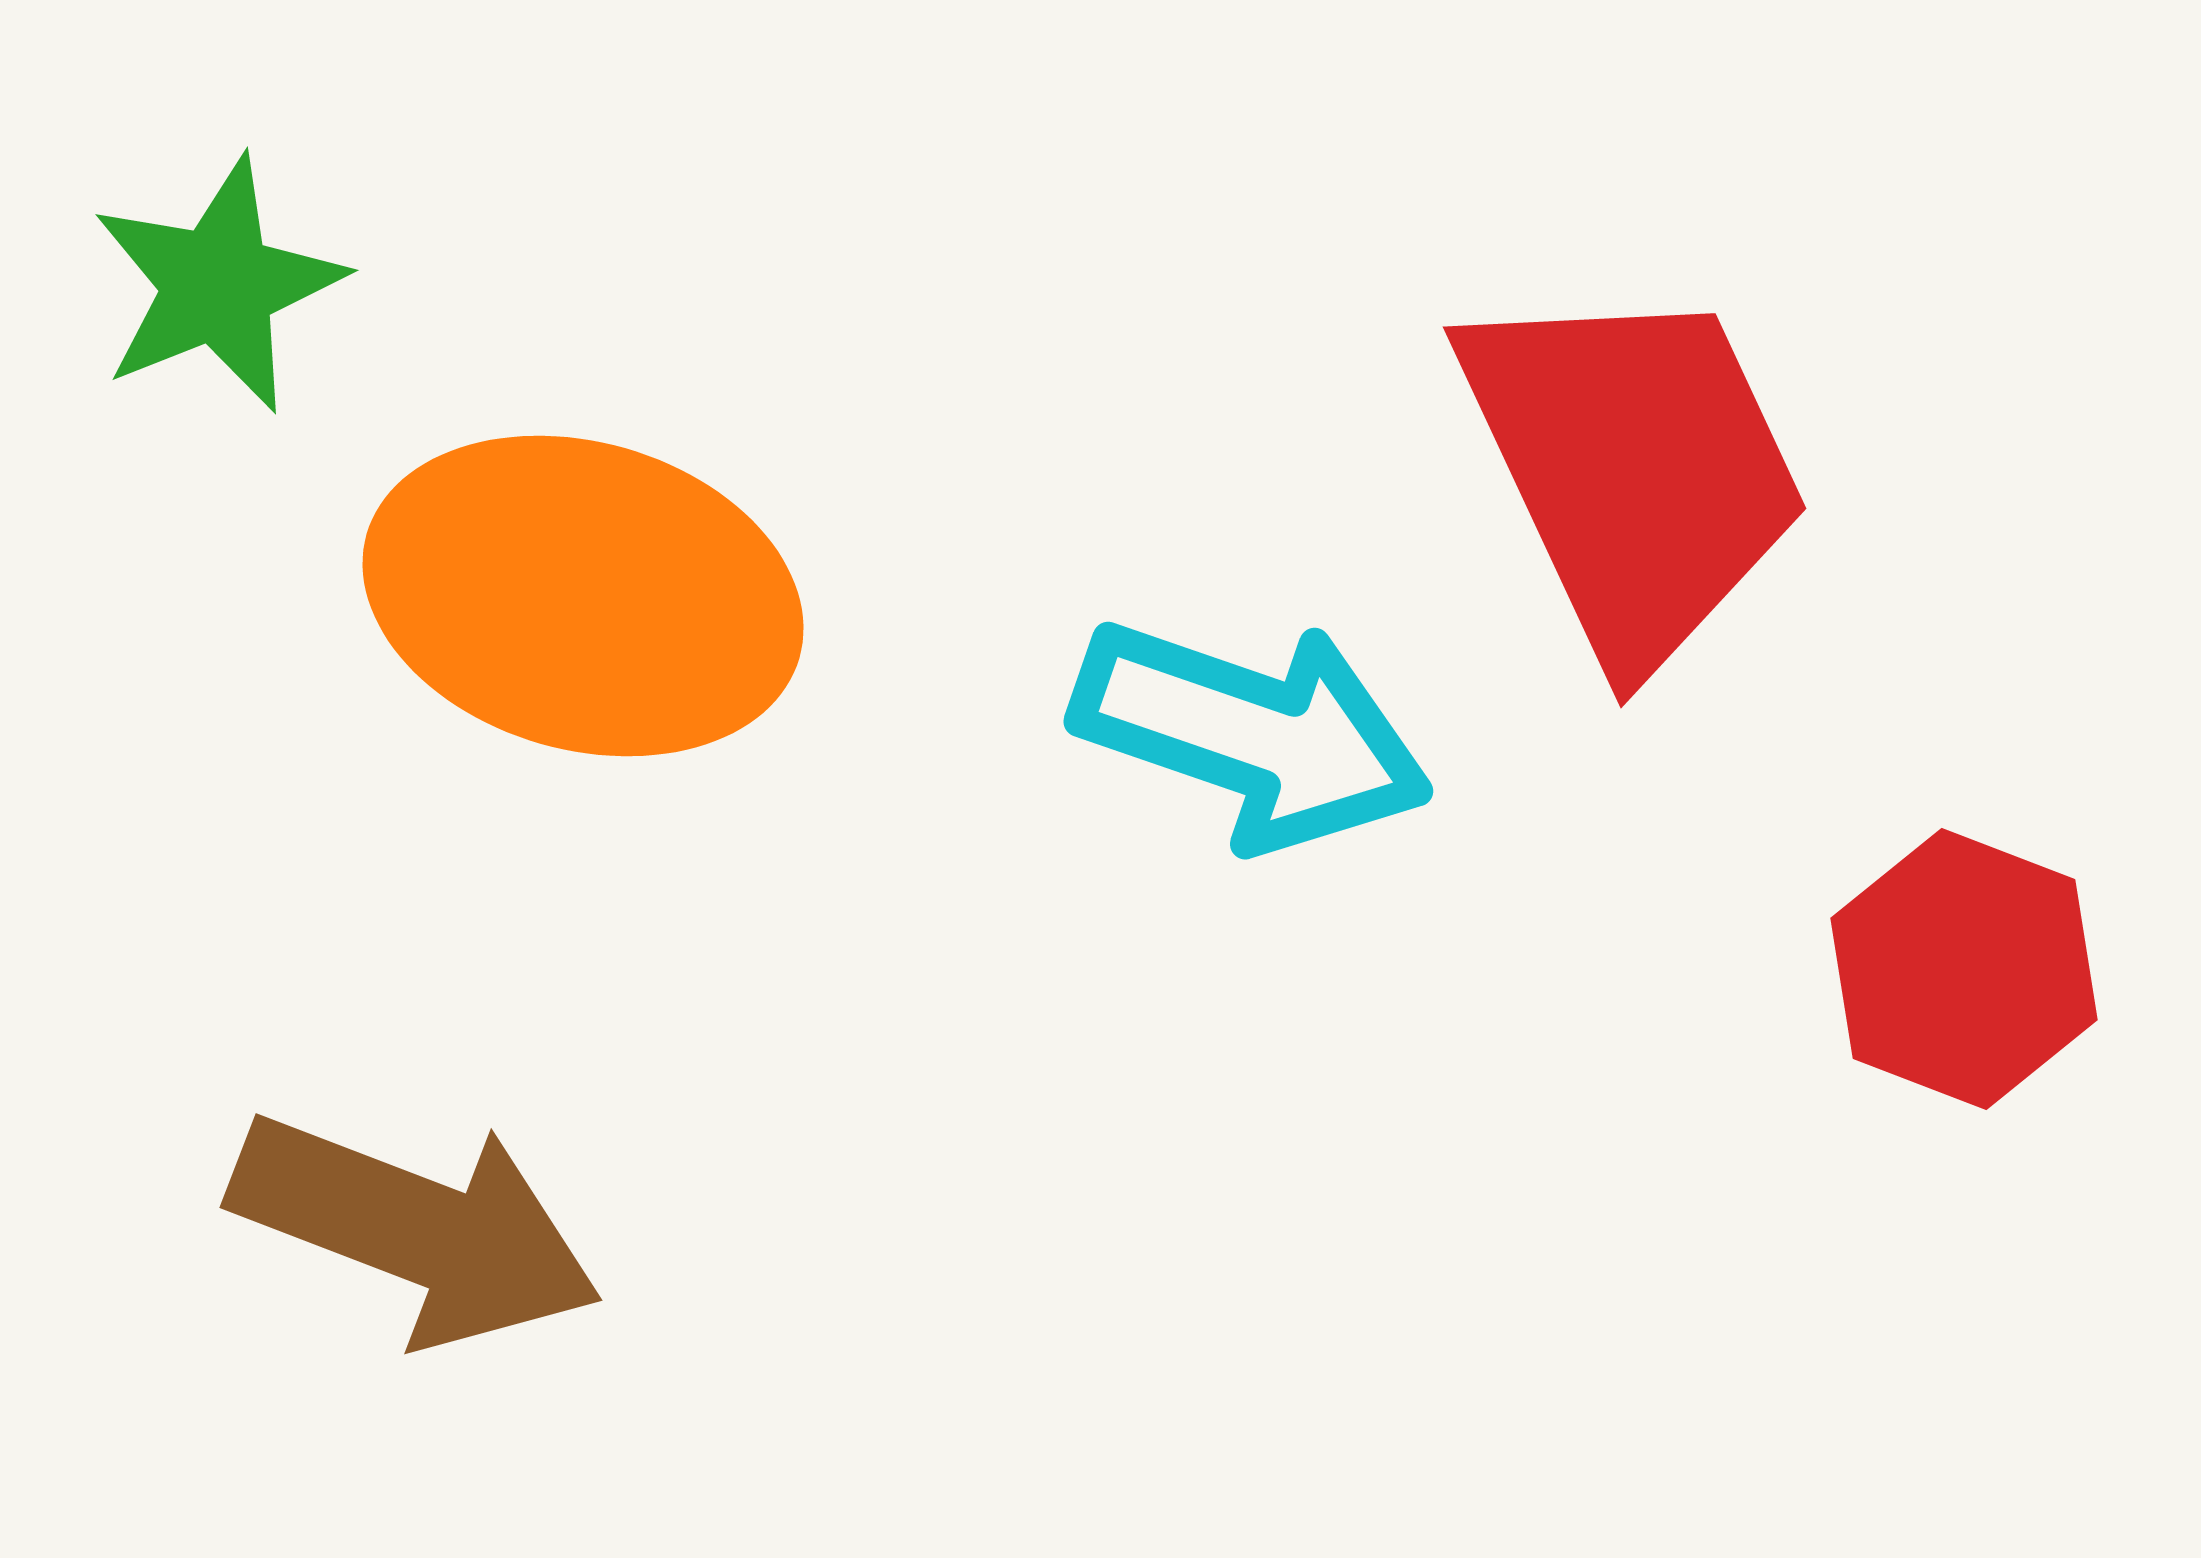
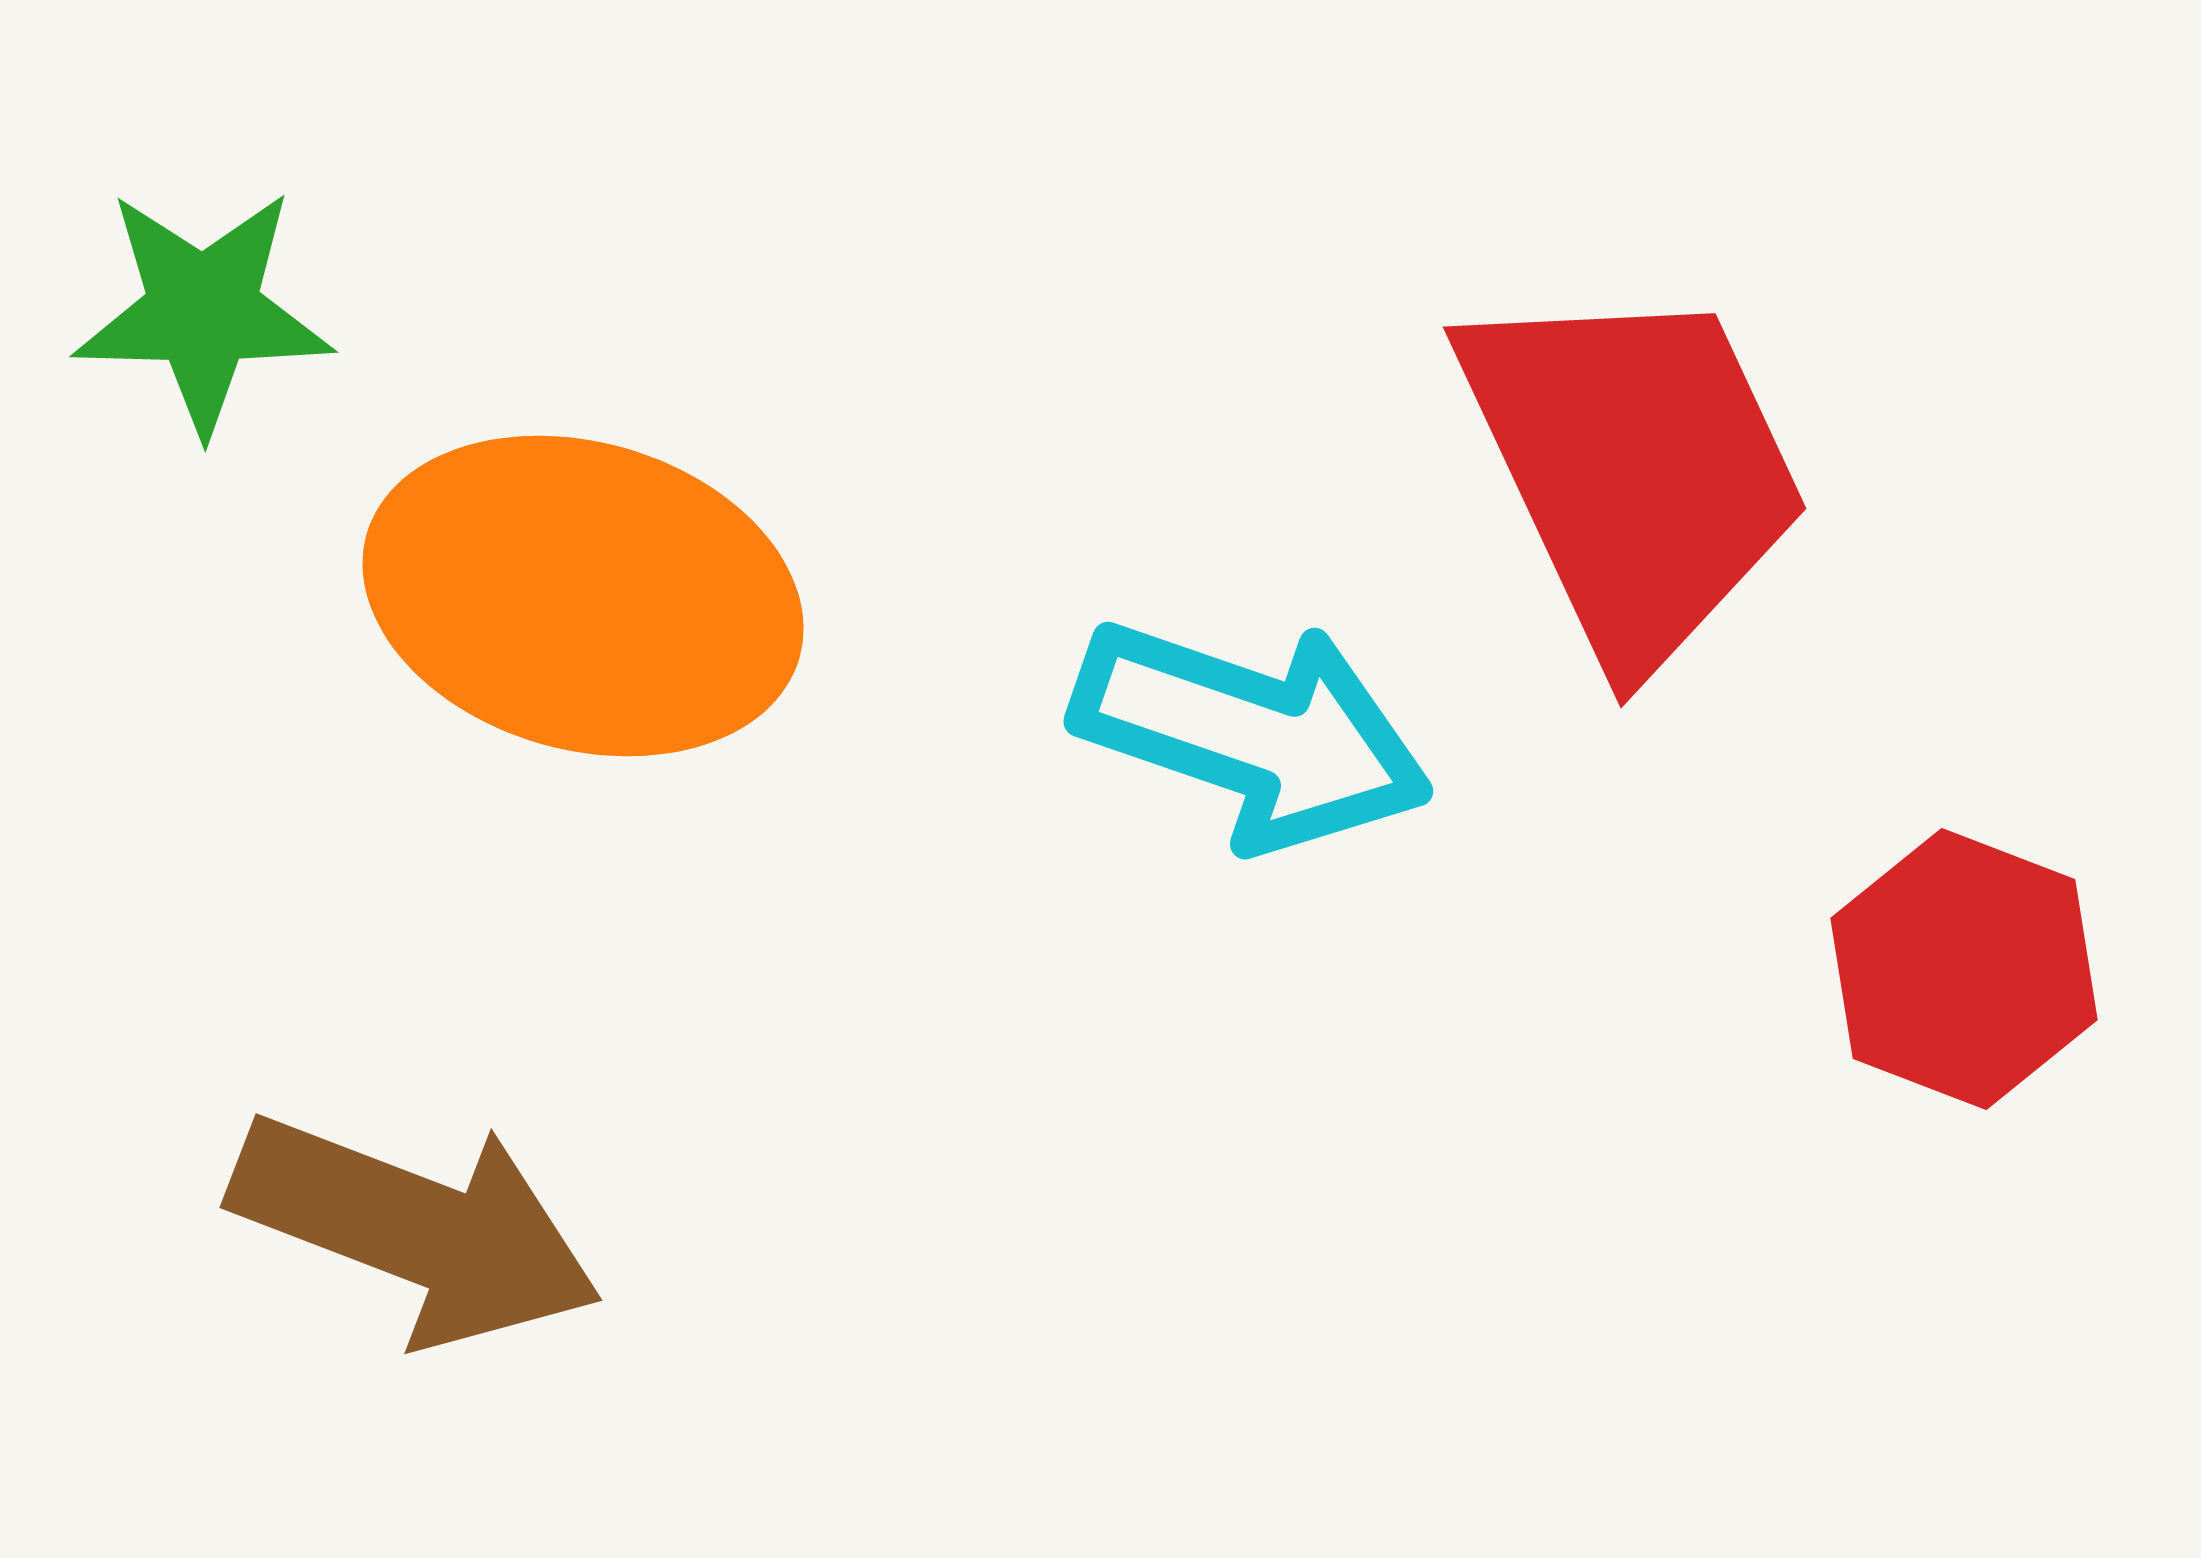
green star: moved 15 px left, 26 px down; rotated 23 degrees clockwise
